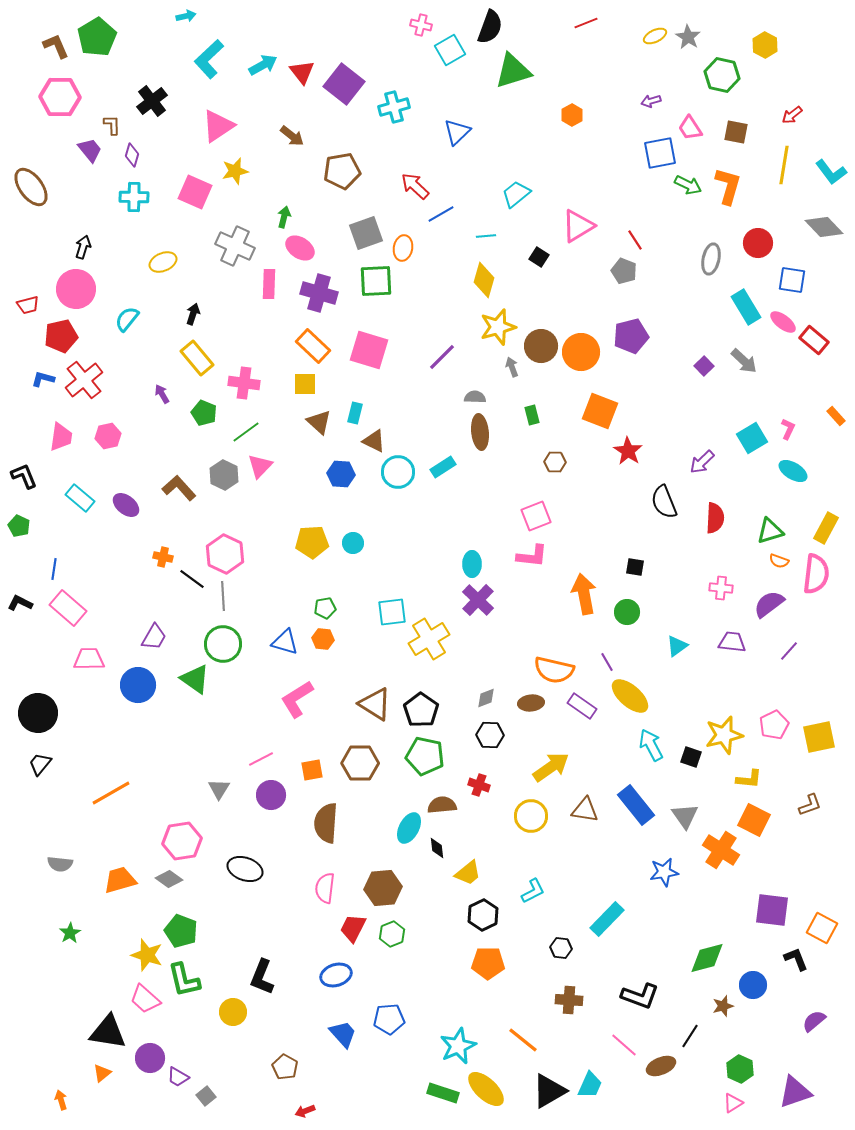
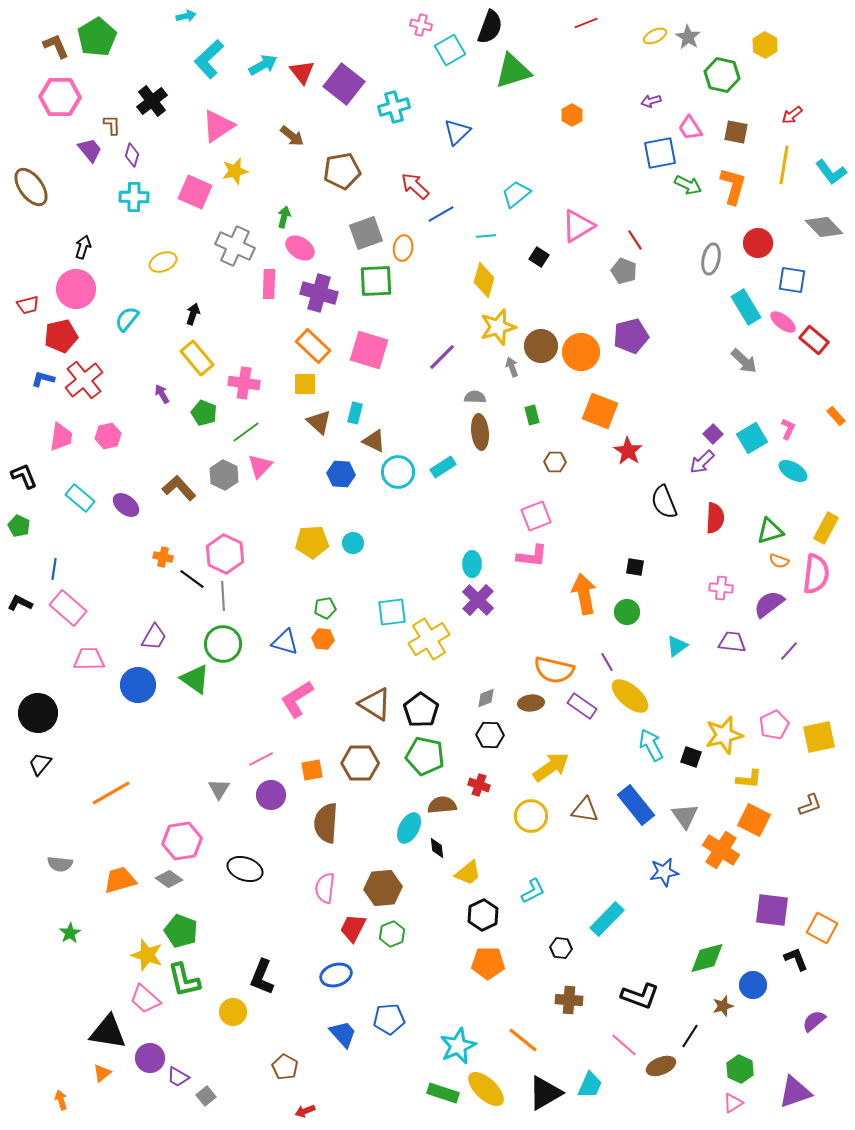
orange L-shape at (728, 186): moved 5 px right
purple square at (704, 366): moved 9 px right, 68 px down
black triangle at (549, 1091): moved 4 px left, 2 px down
